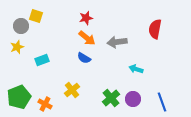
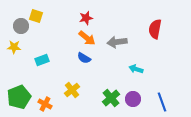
yellow star: moved 3 px left; rotated 24 degrees clockwise
